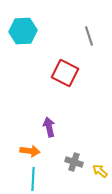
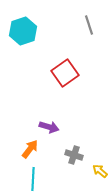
cyan hexagon: rotated 16 degrees counterclockwise
gray line: moved 11 px up
red square: rotated 28 degrees clockwise
purple arrow: rotated 120 degrees clockwise
orange arrow: moved 2 px up; rotated 60 degrees counterclockwise
gray cross: moved 7 px up
